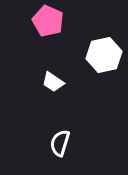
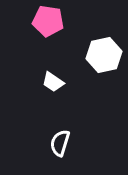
pink pentagon: rotated 16 degrees counterclockwise
